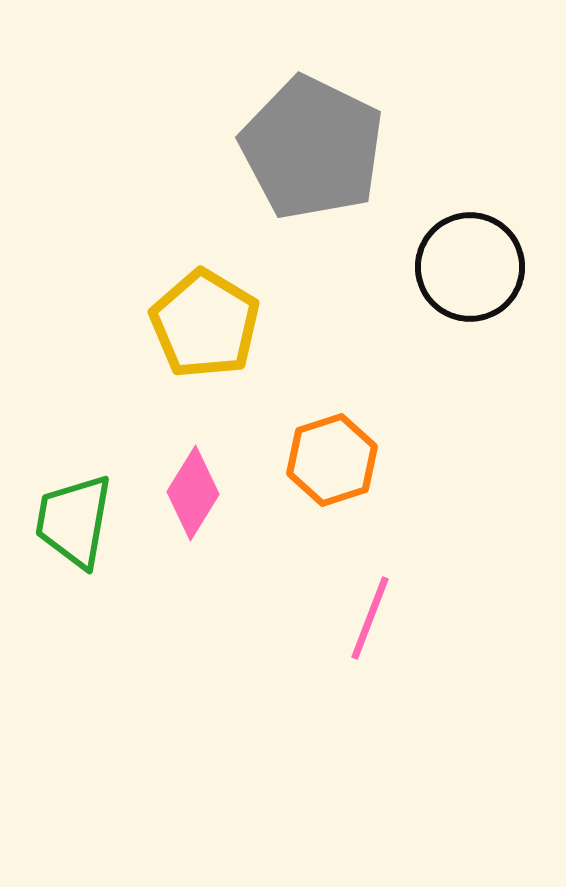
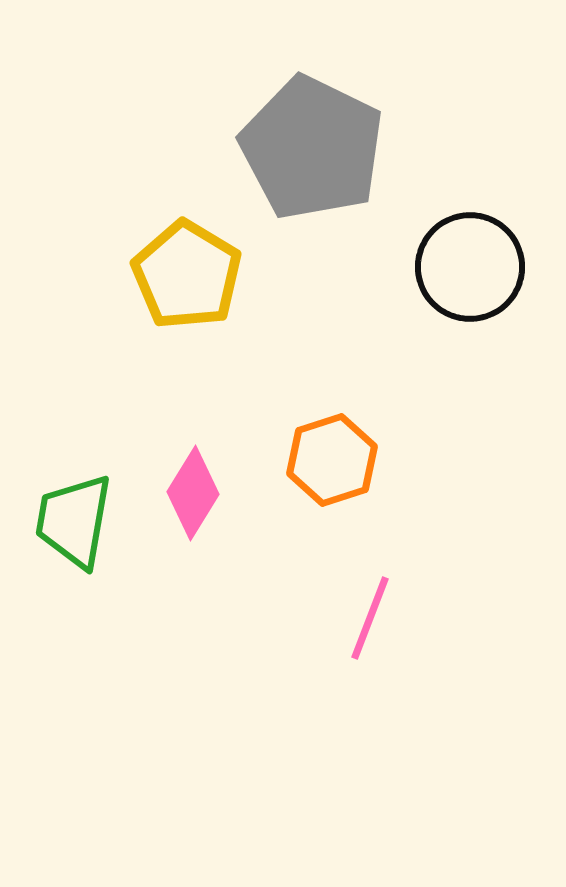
yellow pentagon: moved 18 px left, 49 px up
